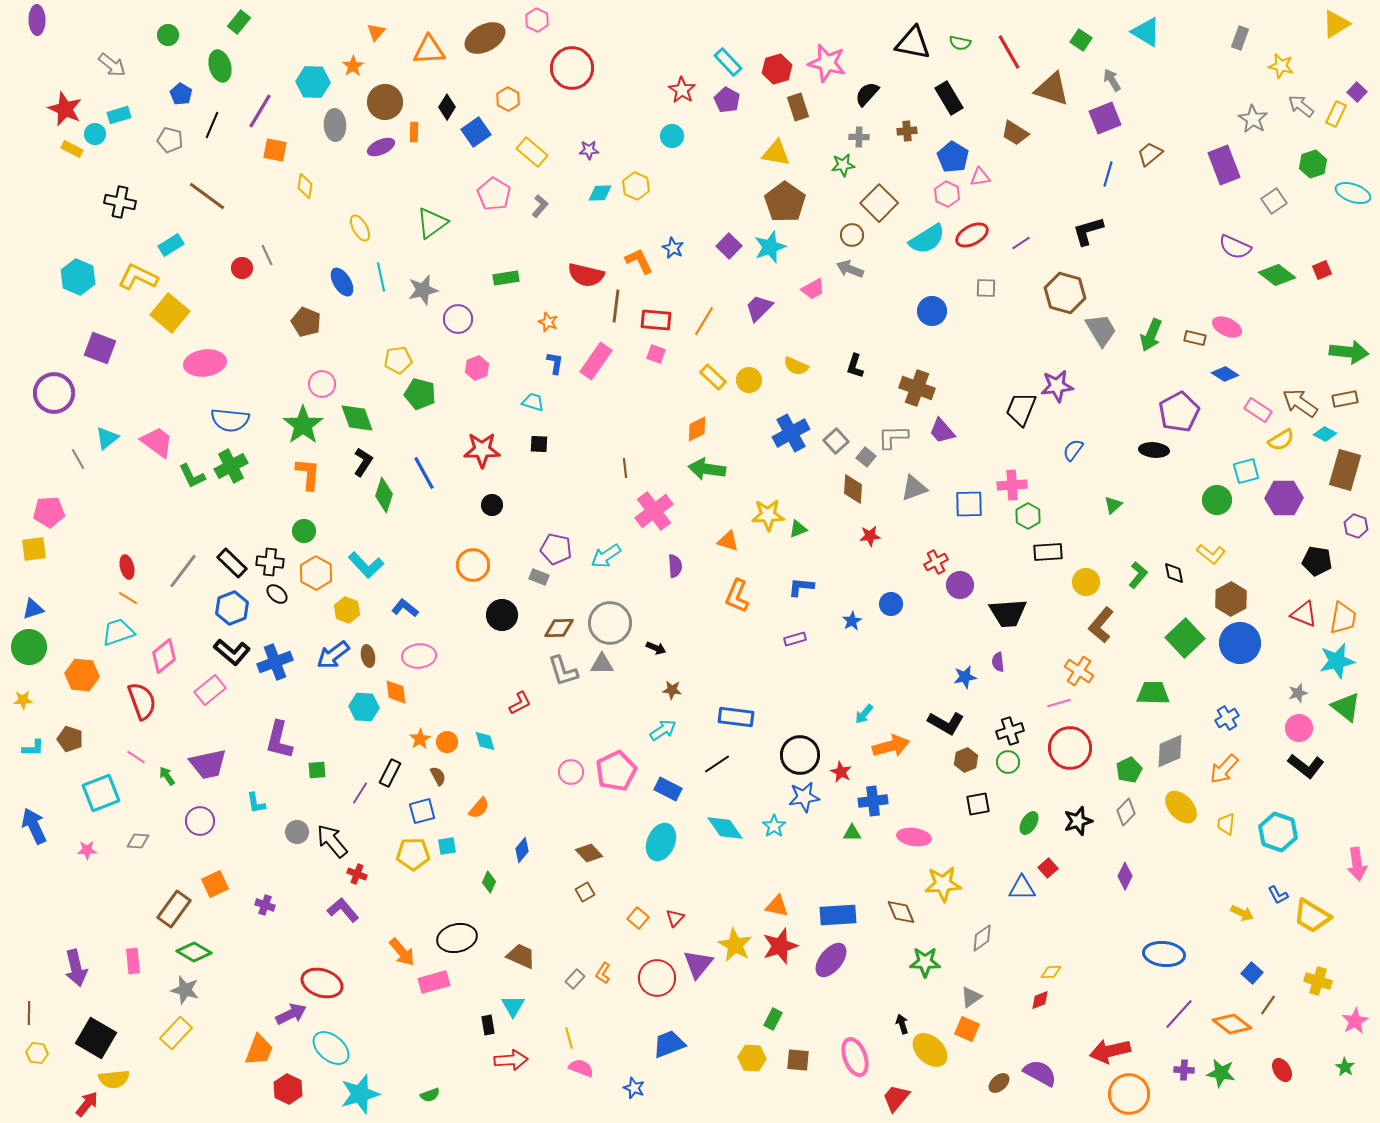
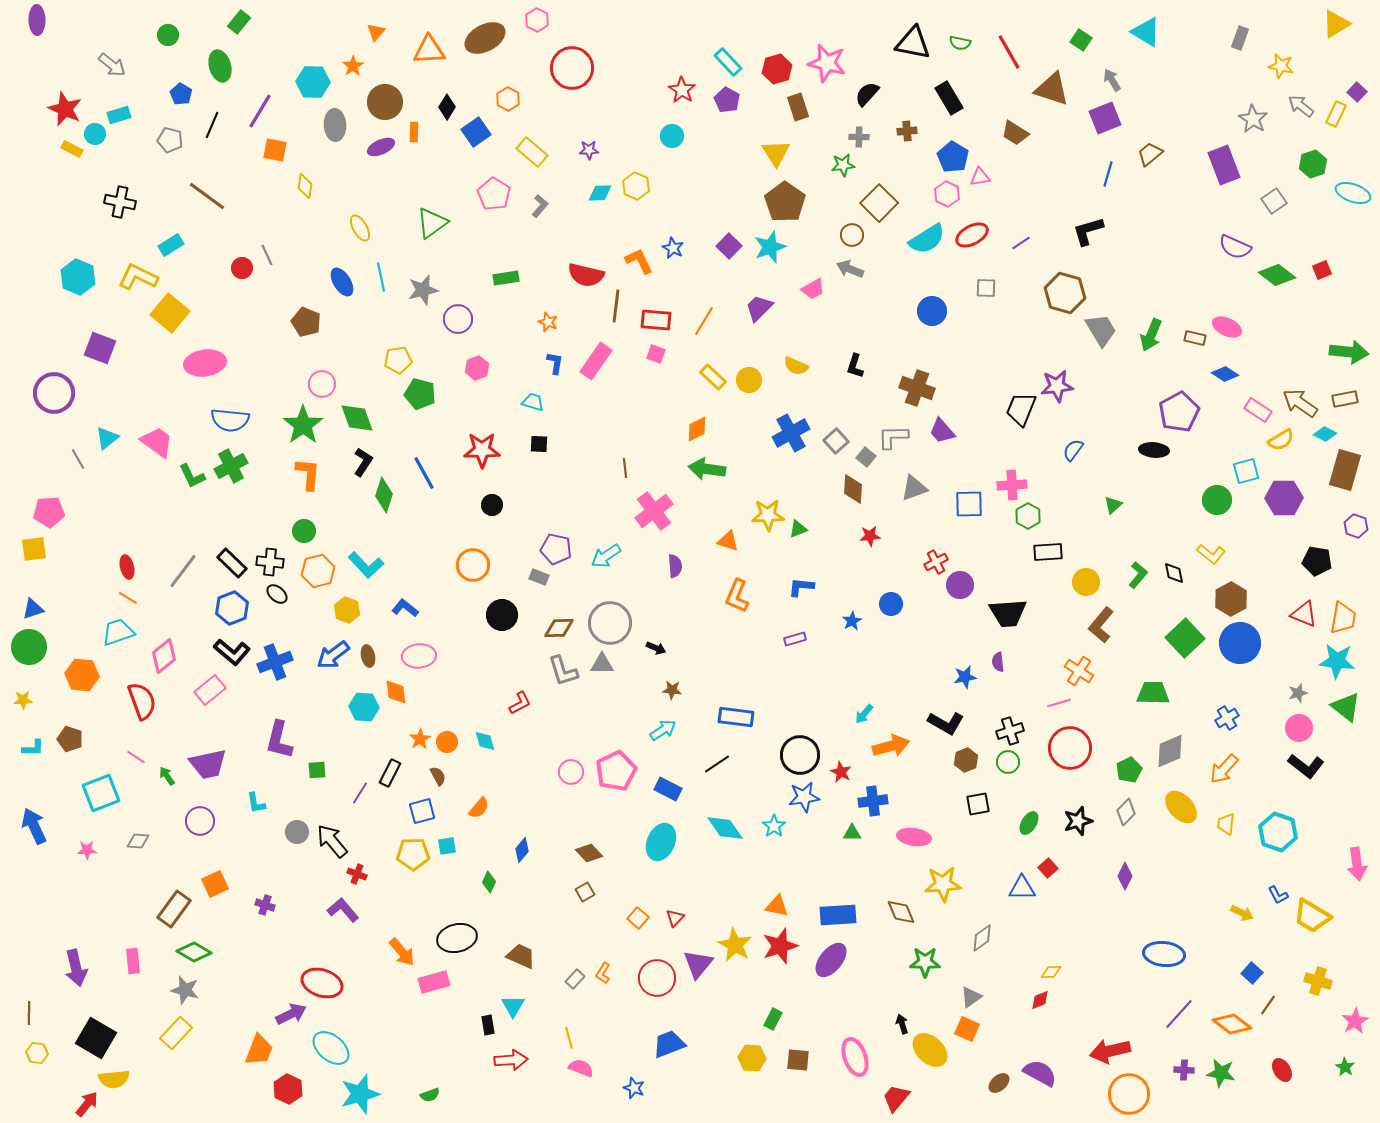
yellow triangle at (776, 153): rotated 48 degrees clockwise
orange hexagon at (316, 573): moved 2 px right, 2 px up; rotated 16 degrees clockwise
cyan star at (1337, 661): rotated 18 degrees clockwise
